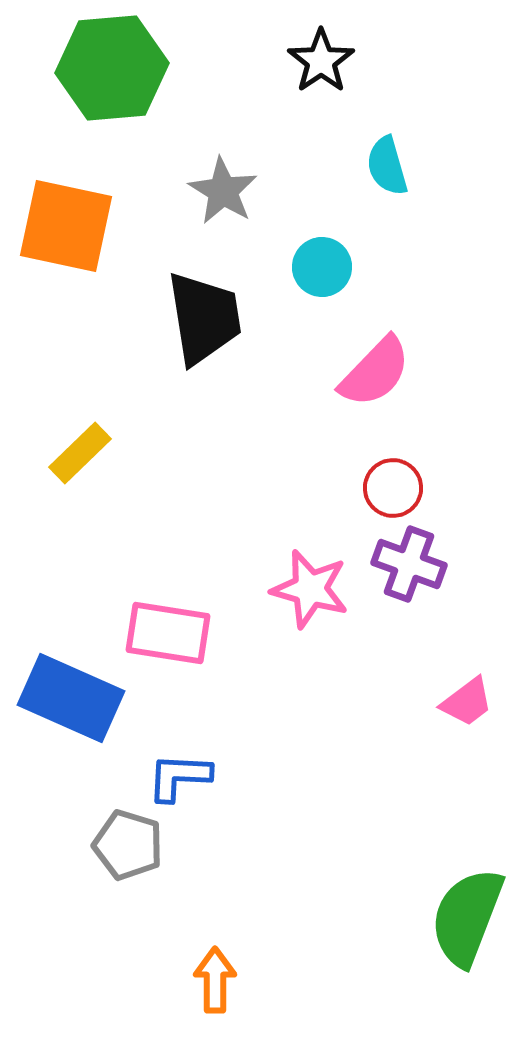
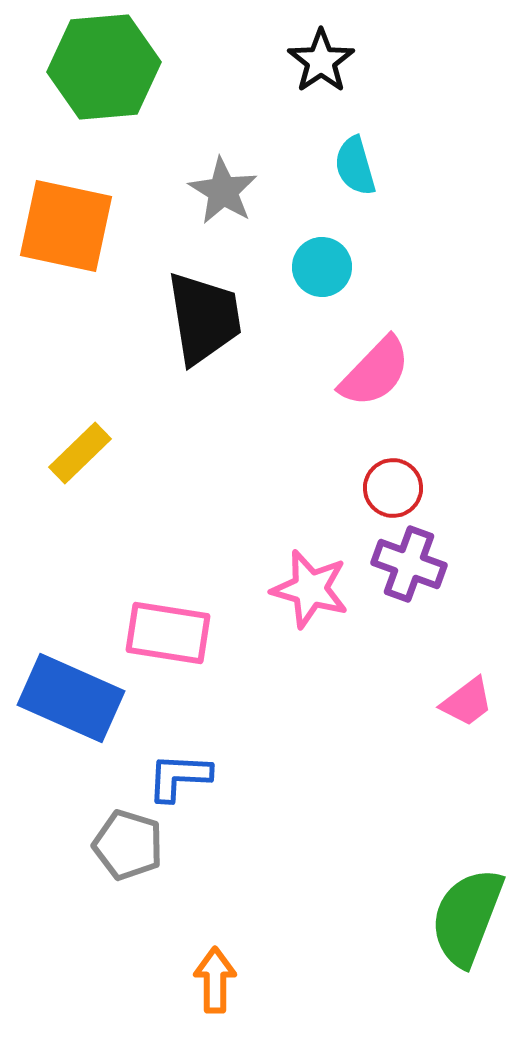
green hexagon: moved 8 px left, 1 px up
cyan semicircle: moved 32 px left
